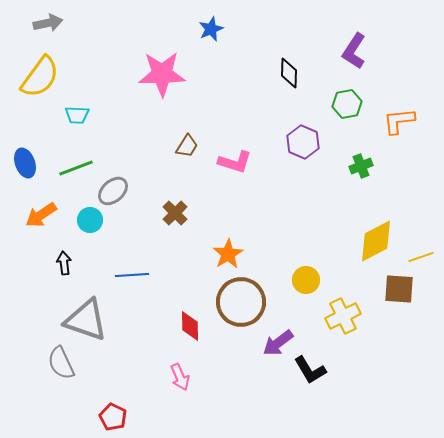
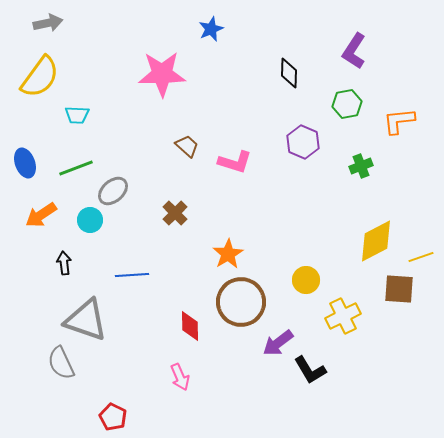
brown trapezoid: rotated 80 degrees counterclockwise
